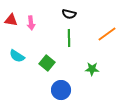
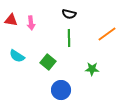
green square: moved 1 px right, 1 px up
